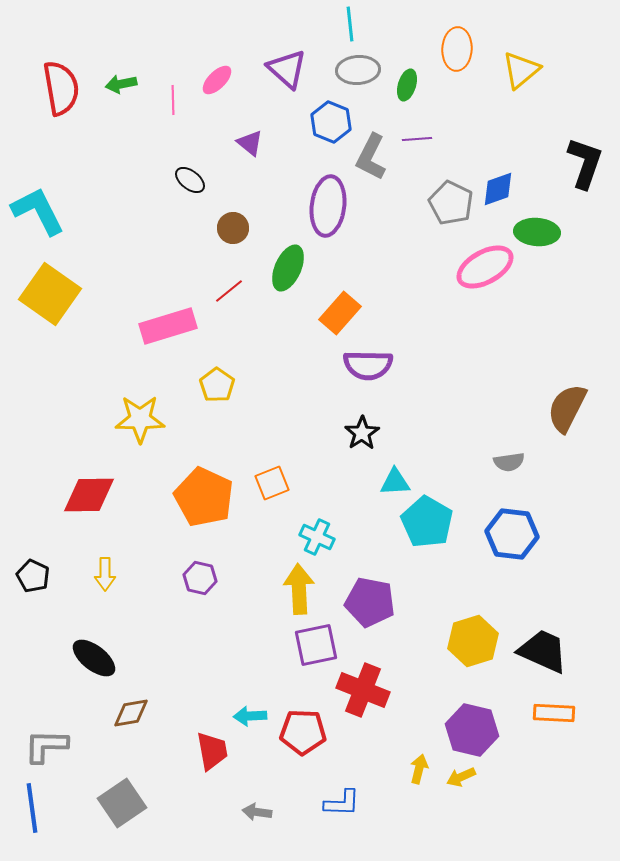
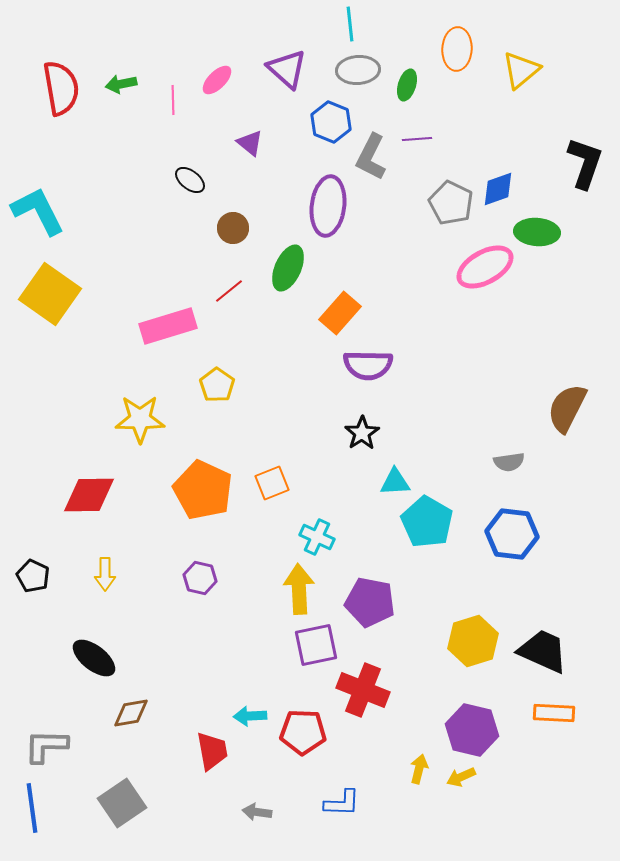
orange pentagon at (204, 497): moved 1 px left, 7 px up
